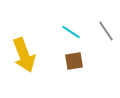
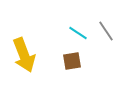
cyan line: moved 7 px right, 1 px down
brown square: moved 2 px left
